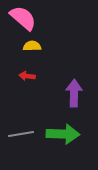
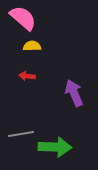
purple arrow: rotated 24 degrees counterclockwise
green arrow: moved 8 px left, 13 px down
